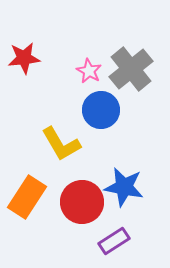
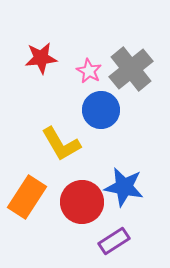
red star: moved 17 px right
